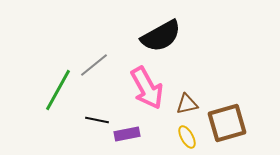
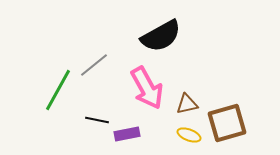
yellow ellipse: moved 2 px right, 2 px up; rotated 40 degrees counterclockwise
